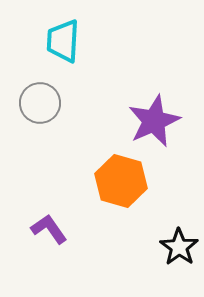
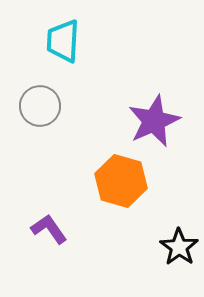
gray circle: moved 3 px down
